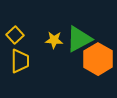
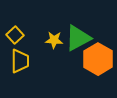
green triangle: moved 1 px left, 1 px up
